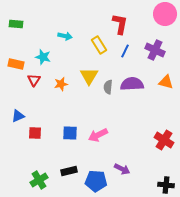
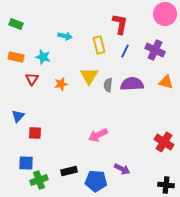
green rectangle: rotated 16 degrees clockwise
yellow rectangle: rotated 18 degrees clockwise
orange rectangle: moved 7 px up
red triangle: moved 2 px left, 1 px up
gray semicircle: moved 2 px up
blue triangle: rotated 24 degrees counterclockwise
blue square: moved 44 px left, 30 px down
red cross: moved 2 px down
green cross: rotated 12 degrees clockwise
